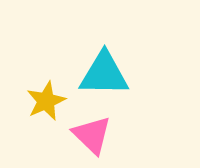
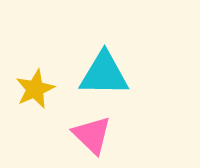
yellow star: moved 11 px left, 12 px up
